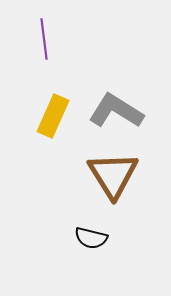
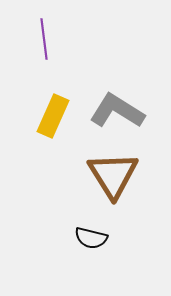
gray L-shape: moved 1 px right
